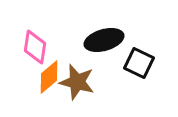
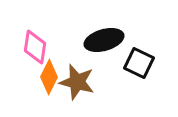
orange diamond: rotated 24 degrees counterclockwise
